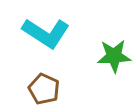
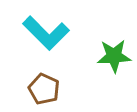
cyan L-shape: rotated 12 degrees clockwise
